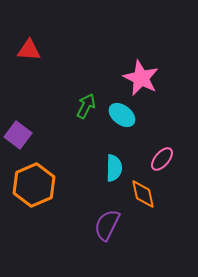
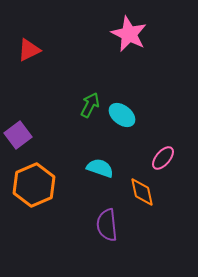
red triangle: rotated 30 degrees counterclockwise
pink star: moved 12 px left, 44 px up
green arrow: moved 4 px right, 1 px up
purple square: rotated 16 degrees clockwise
pink ellipse: moved 1 px right, 1 px up
cyan semicircle: moved 14 px left; rotated 72 degrees counterclockwise
orange diamond: moved 1 px left, 2 px up
purple semicircle: rotated 32 degrees counterclockwise
